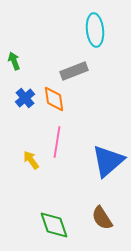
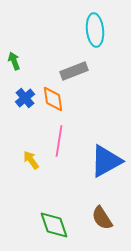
orange diamond: moved 1 px left
pink line: moved 2 px right, 1 px up
blue triangle: moved 2 px left; rotated 12 degrees clockwise
